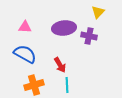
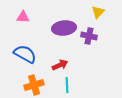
pink triangle: moved 2 px left, 10 px up
red arrow: rotated 84 degrees counterclockwise
